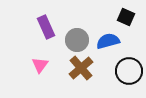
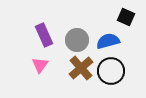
purple rectangle: moved 2 px left, 8 px down
black circle: moved 18 px left
